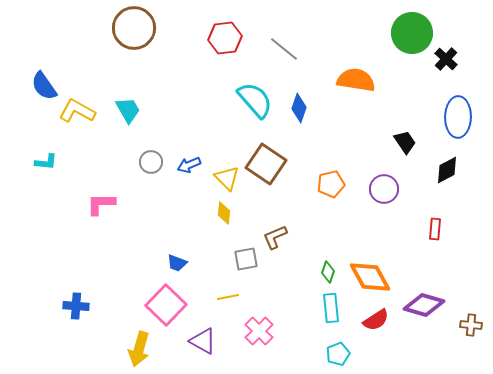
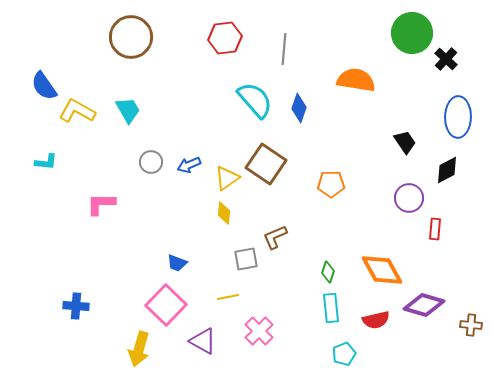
brown circle: moved 3 px left, 9 px down
gray line: rotated 56 degrees clockwise
yellow triangle: rotated 40 degrees clockwise
orange pentagon: rotated 12 degrees clockwise
purple circle: moved 25 px right, 9 px down
orange diamond: moved 12 px right, 7 px up
red semicircle: rotated 20 degrees clockwise
cyan pentagon: moved 6 px right
